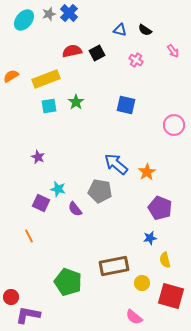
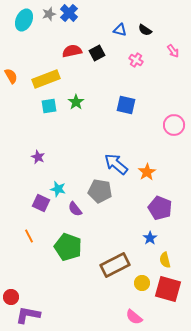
cyan ellipse: rotated 15 degrees counterclockwise
orange semicircle: rotated 91 degrees clockwise
blue star: rotated 24 degrees counterclockwise
brown rectangle: moved 1 px right, 1 px up; rotated 16 degrees counterclockwise
green pentagon: moved 35 px up
red square: moved 3 px left, 7 px up
